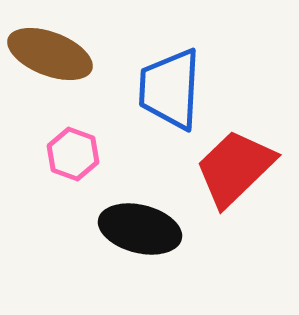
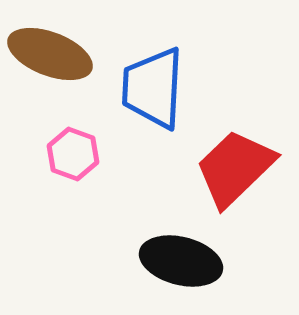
blue trapezoid: moved 17 px left, 1 px up
black ellipse: moved 41 px right, 32 px down
